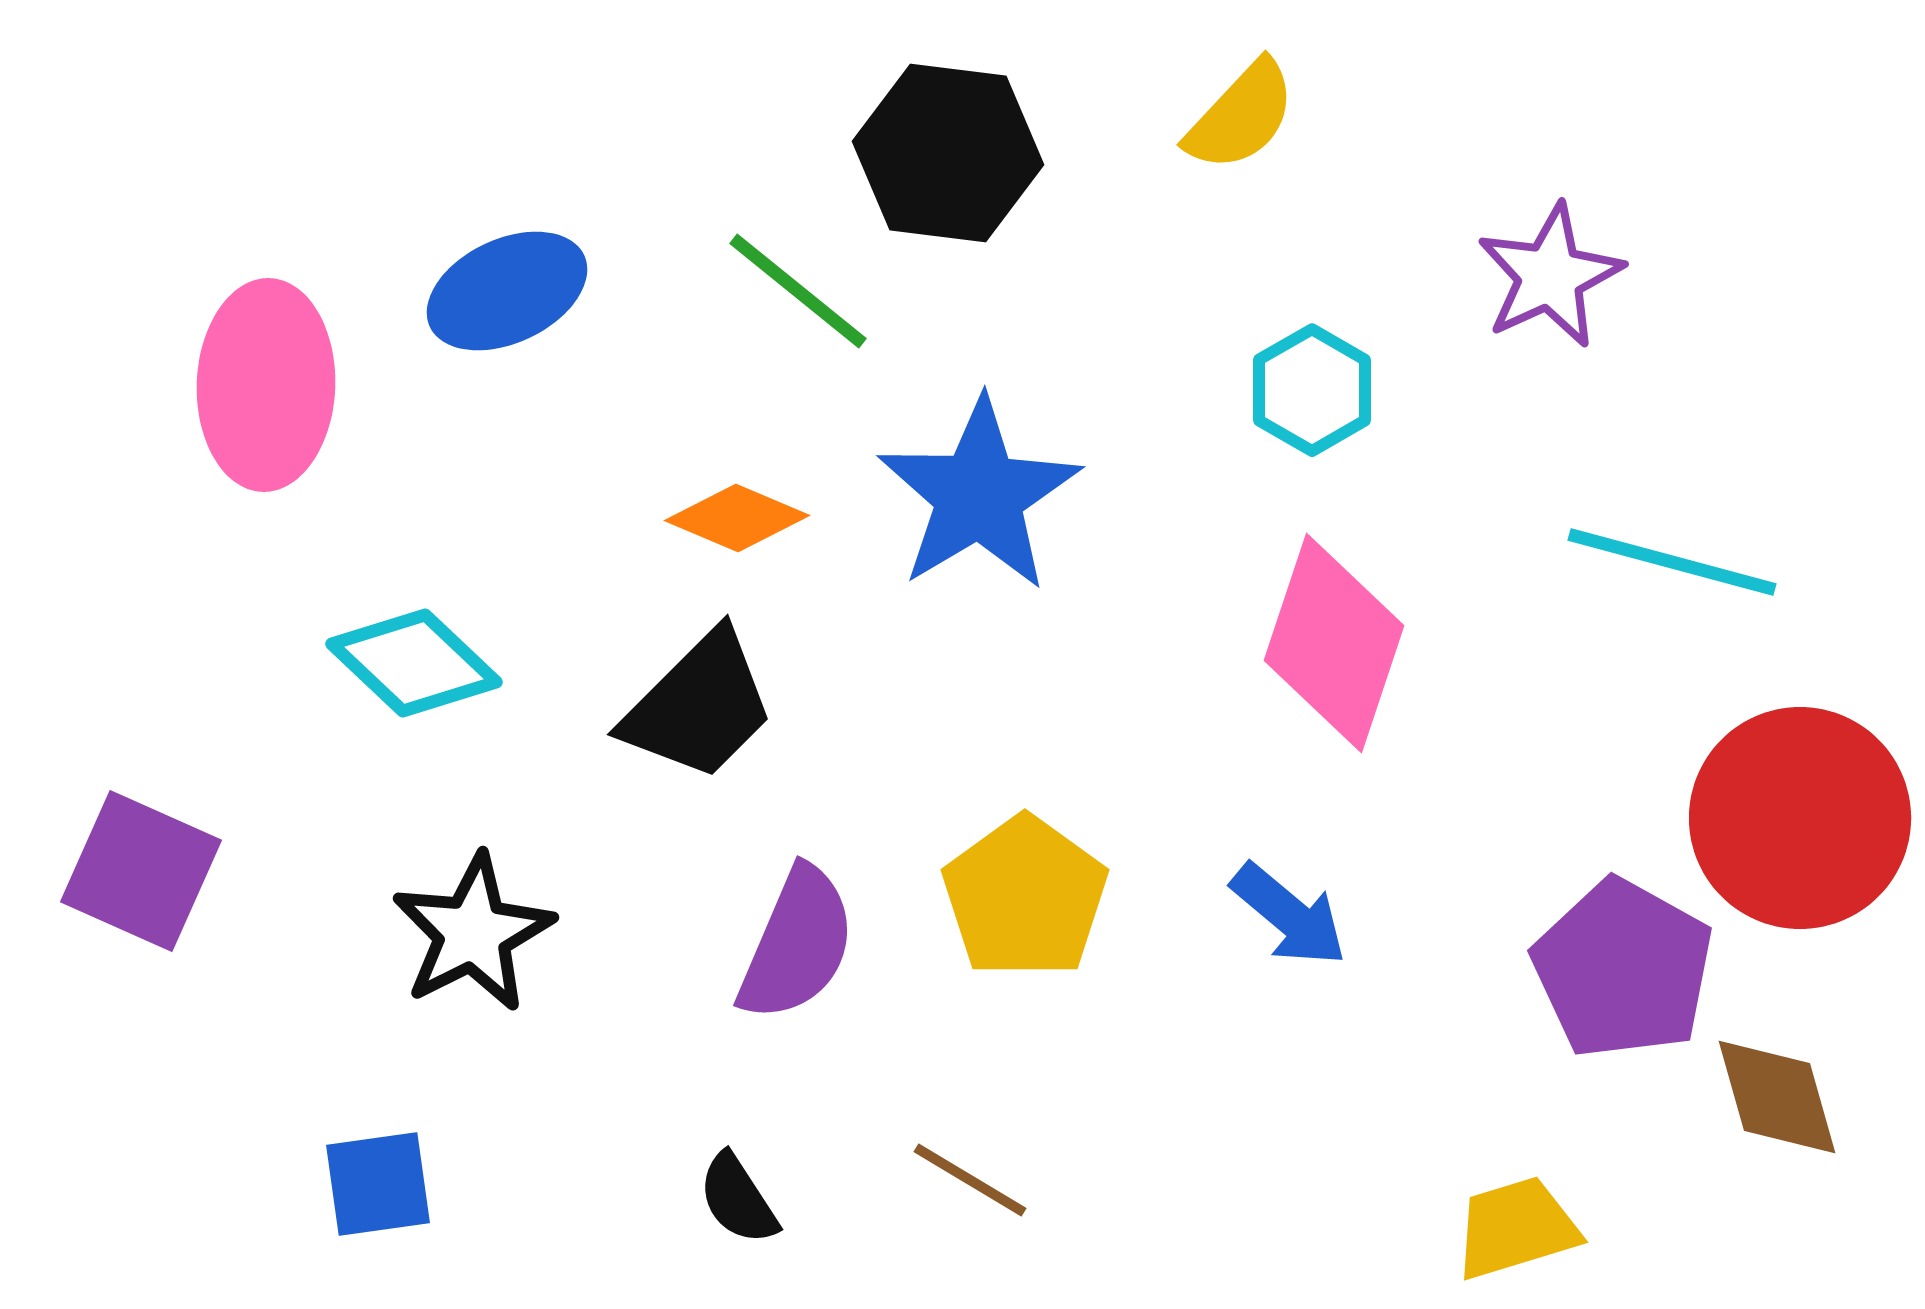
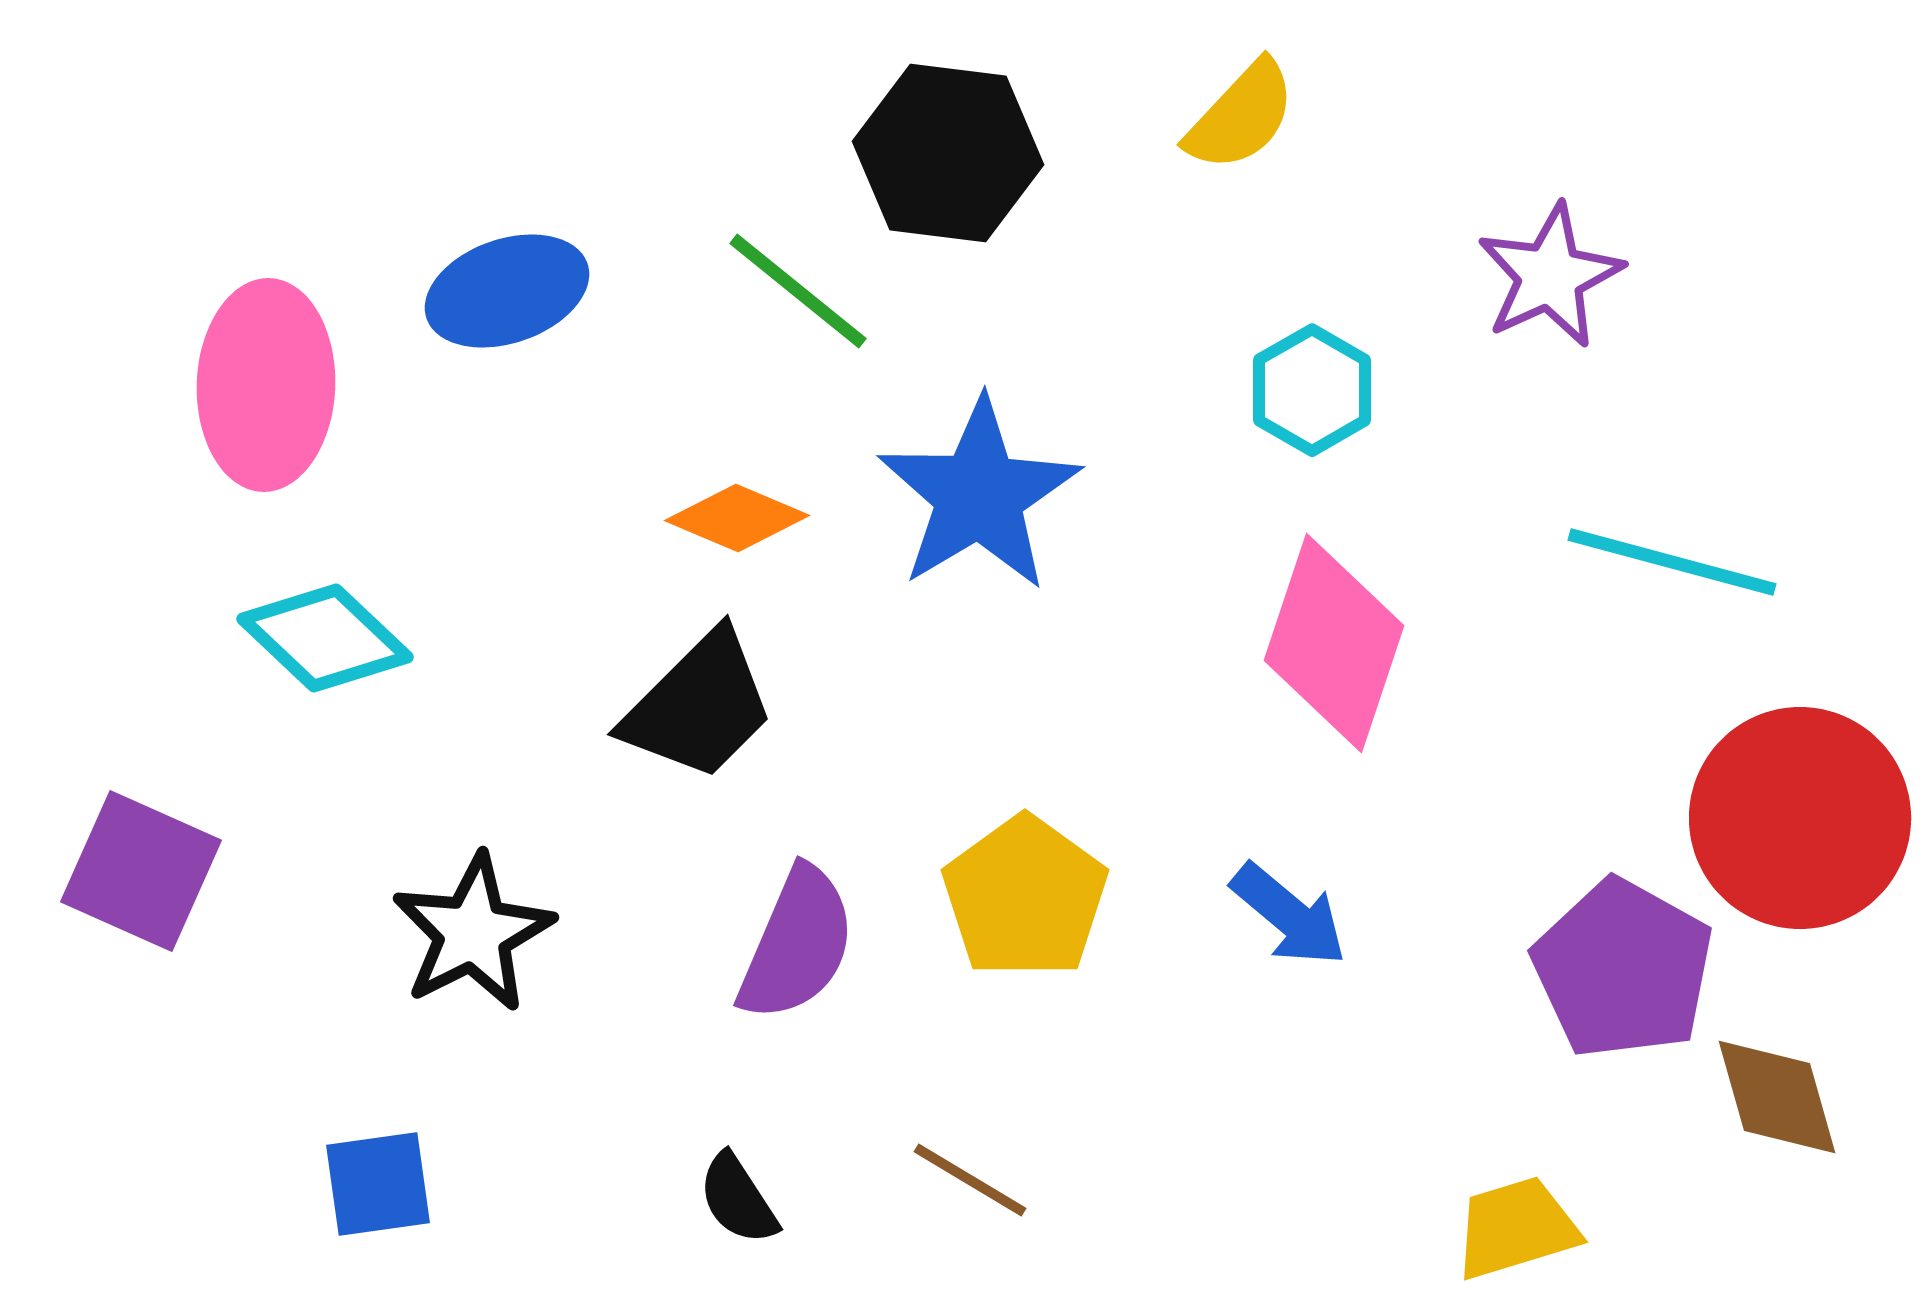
blue ellipse: rotated 6 degrees clockwise
cyan diamond: moved 89 px left, 25 px up
